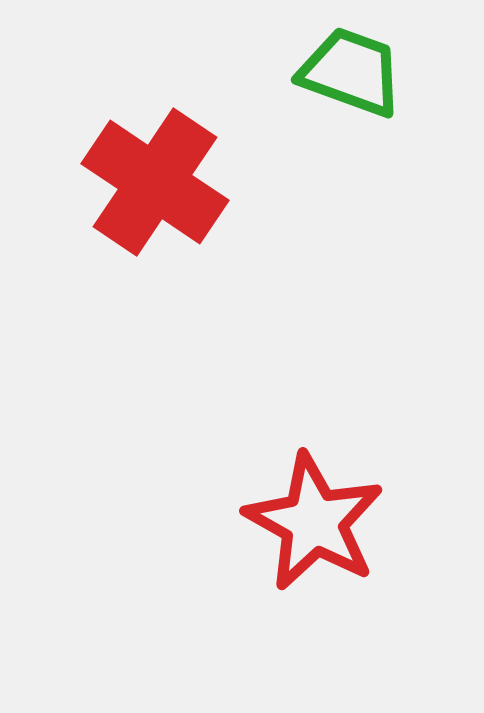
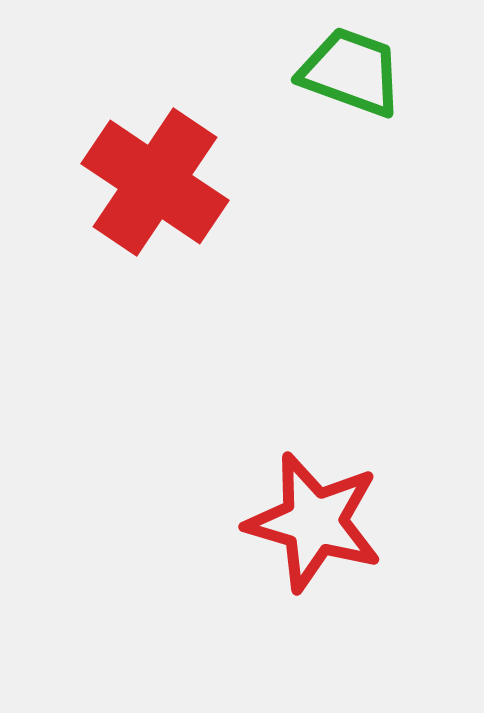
red star: rotated 13 degrees counterclockwise
